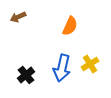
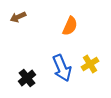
blue arrow: rotated 36 degrees counterclockwise
black cross: moved 1 px right, 3 px down
